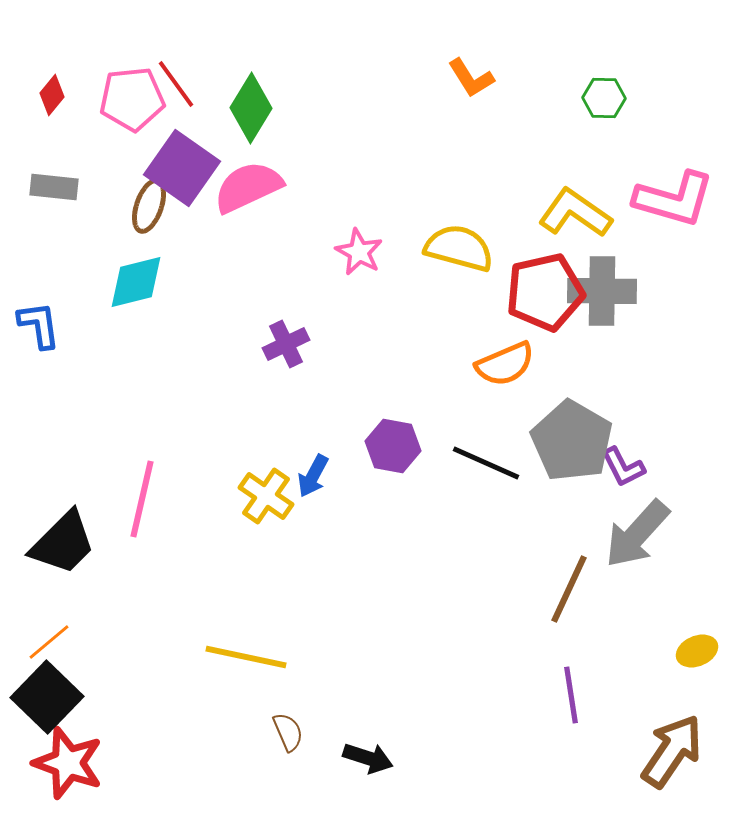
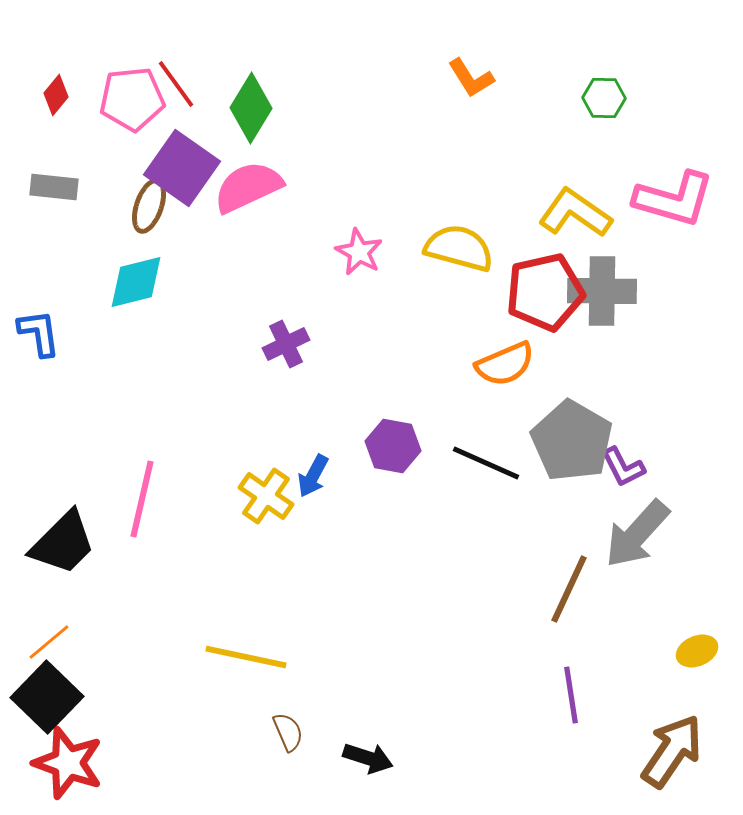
red diamond: moved 4 px right
blue L-shape: moved 8 px down
